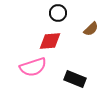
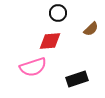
black rectangle: moved 2 px right; rotated 40 degrees counterclockwise
